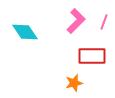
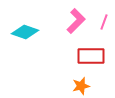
cyan diamond: rotated 36 degrees counterclockwise
red rectangle: moved 1 px left
orange star: moved 7 px right, 3 px down
